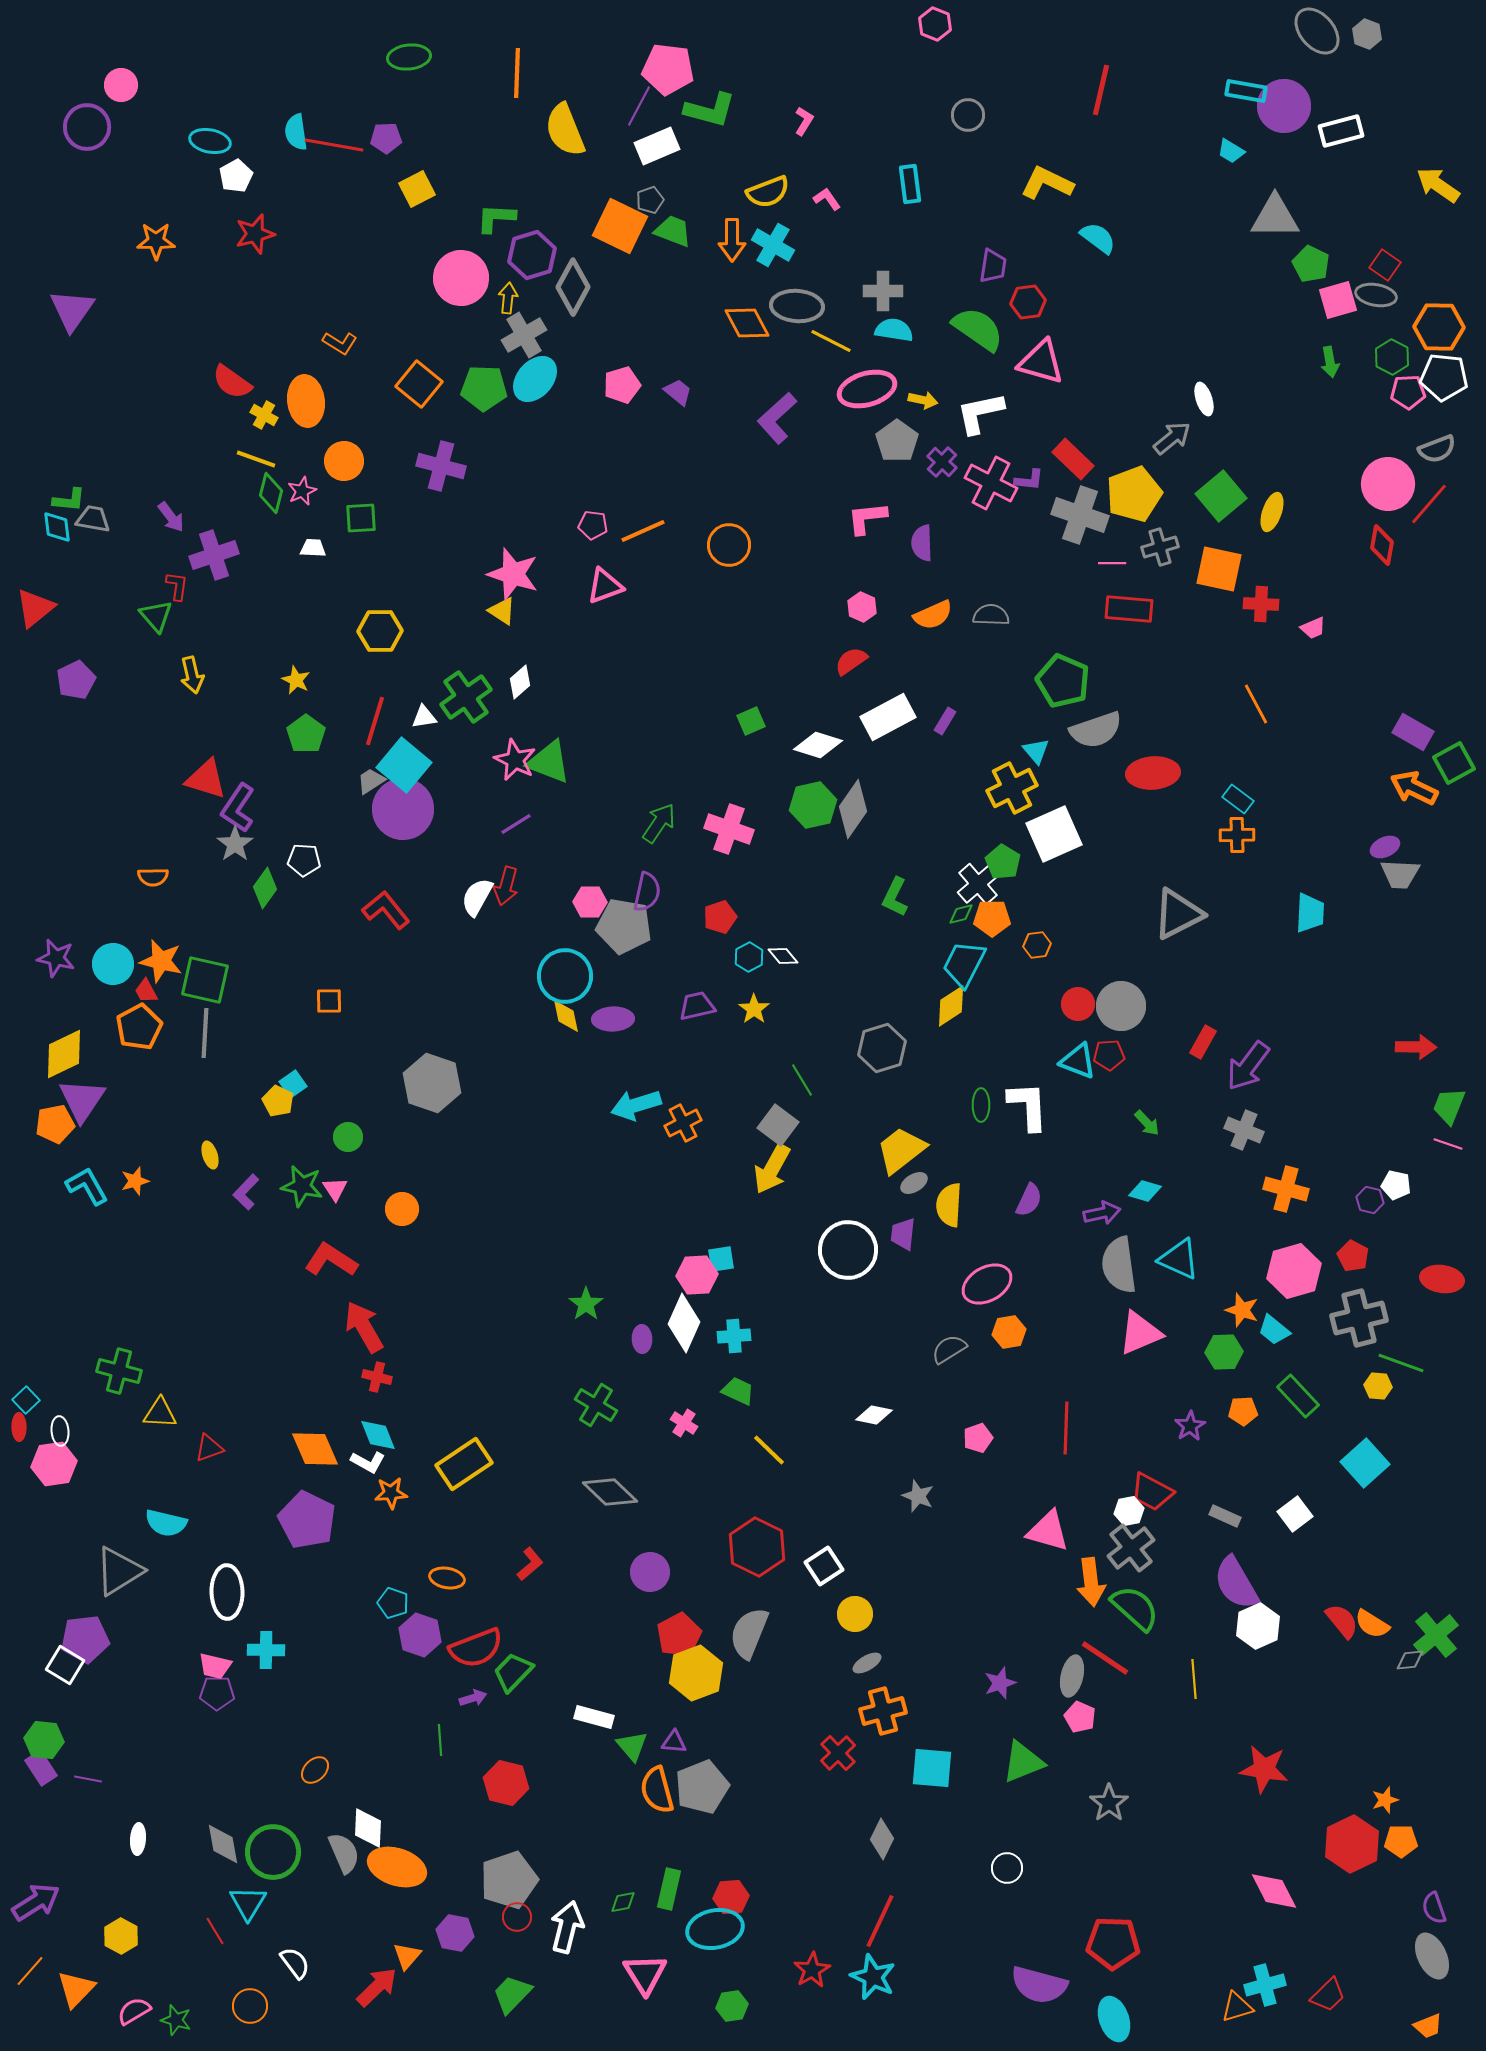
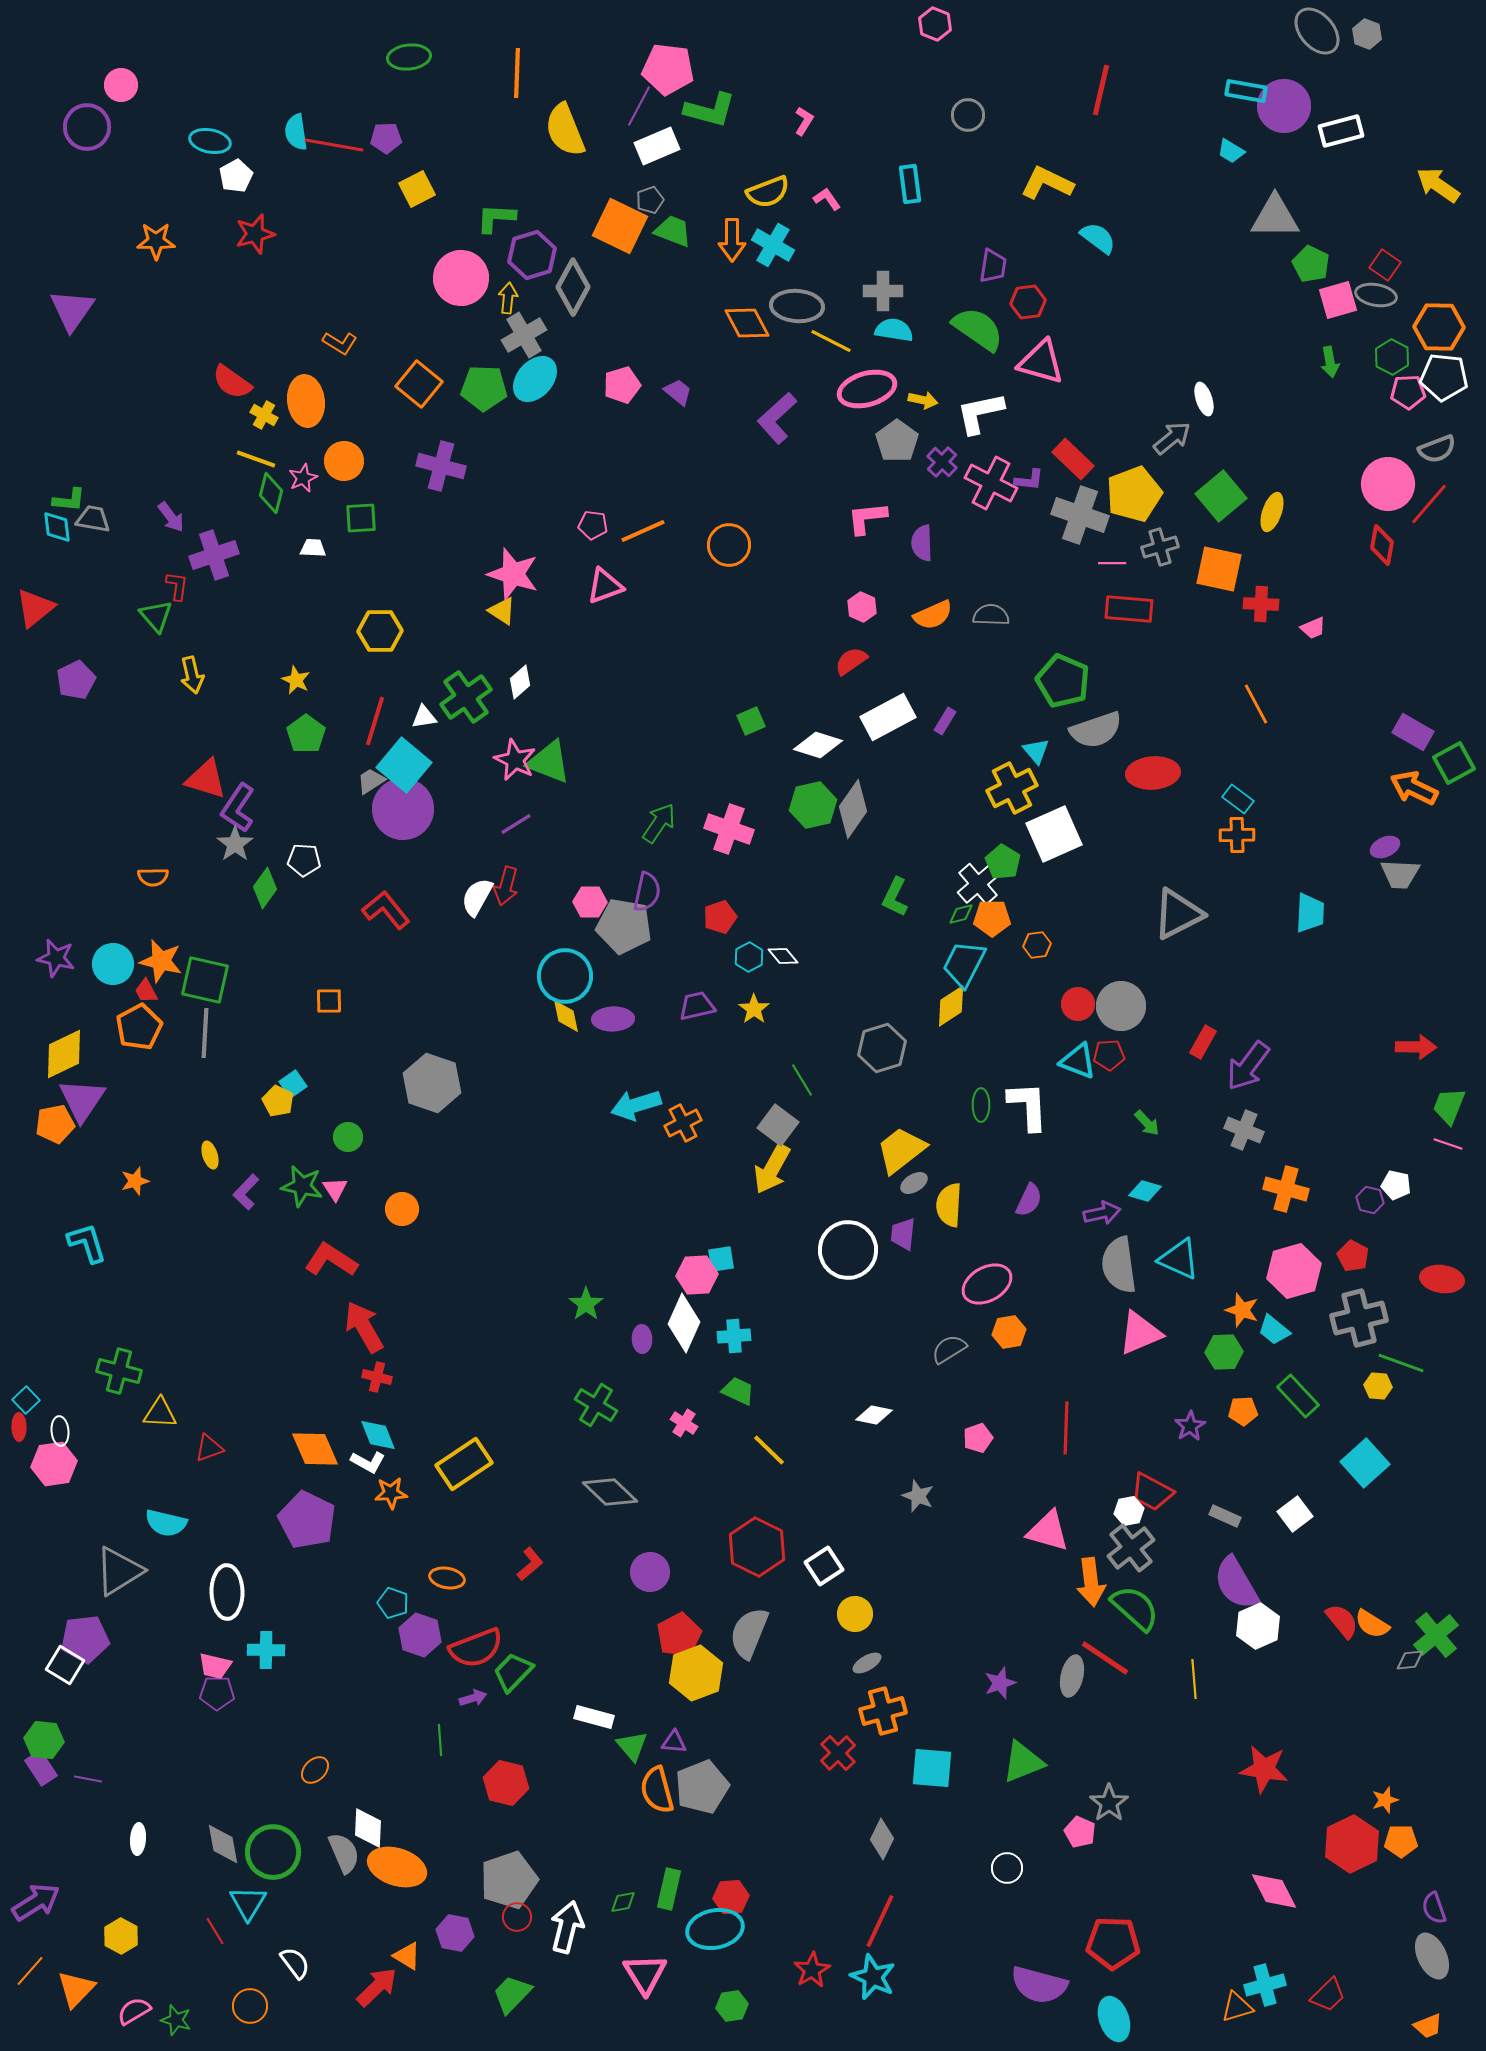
pink star at (302, 491): moved 1 px right, 13 px up
cyan L-shape at (87, 1186): moved 57 px down; rotated 12 degrees clockwise
pink pentagon at (1080, 1717): moved 115 px down
orange triangle at (407, 1956): rotated 40 degrees counterclockwise
